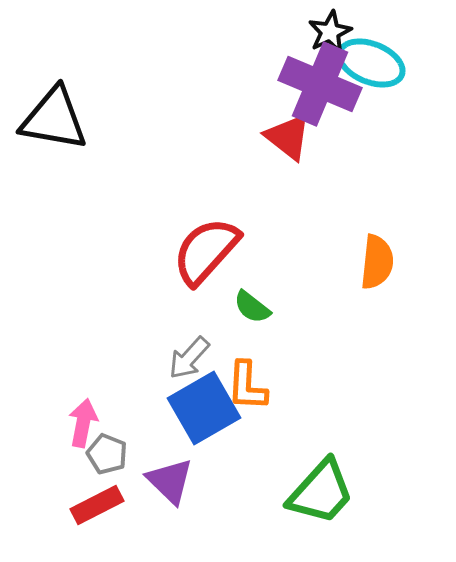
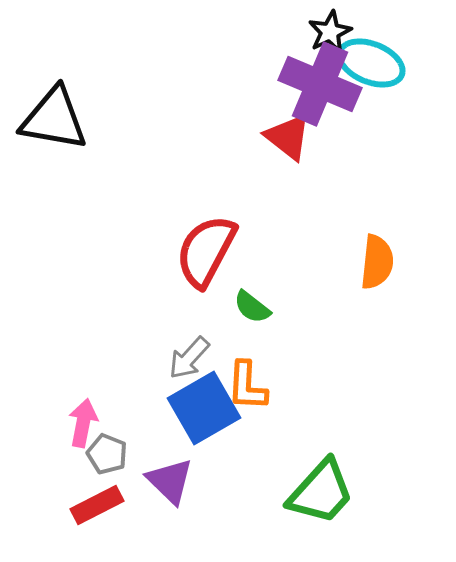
red semicircle: rotated 14 degrees counterclockwise
